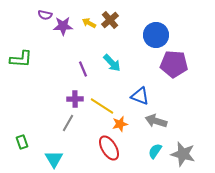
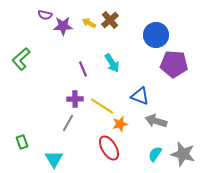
green L-shape: rotated 135 degrees clockwise
cyan arrow: rotated 12 degrees clockwise
cyan semicircle: moved 3 px down
